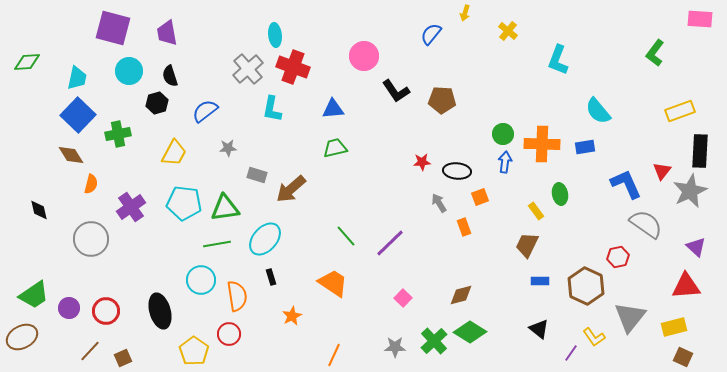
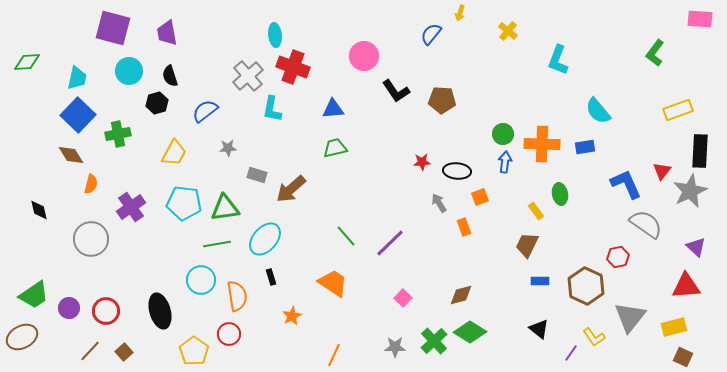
yellow arrow at (465, 13): moved 5 px left
gray cross at (248, 69): moved 7 px down
yellow rectangle at (680, 111): moved 2 px left, 1 px up
brown square at (123, 358): moved 1 px right, 6 px up; rotated 18 degrees counterclockwise
